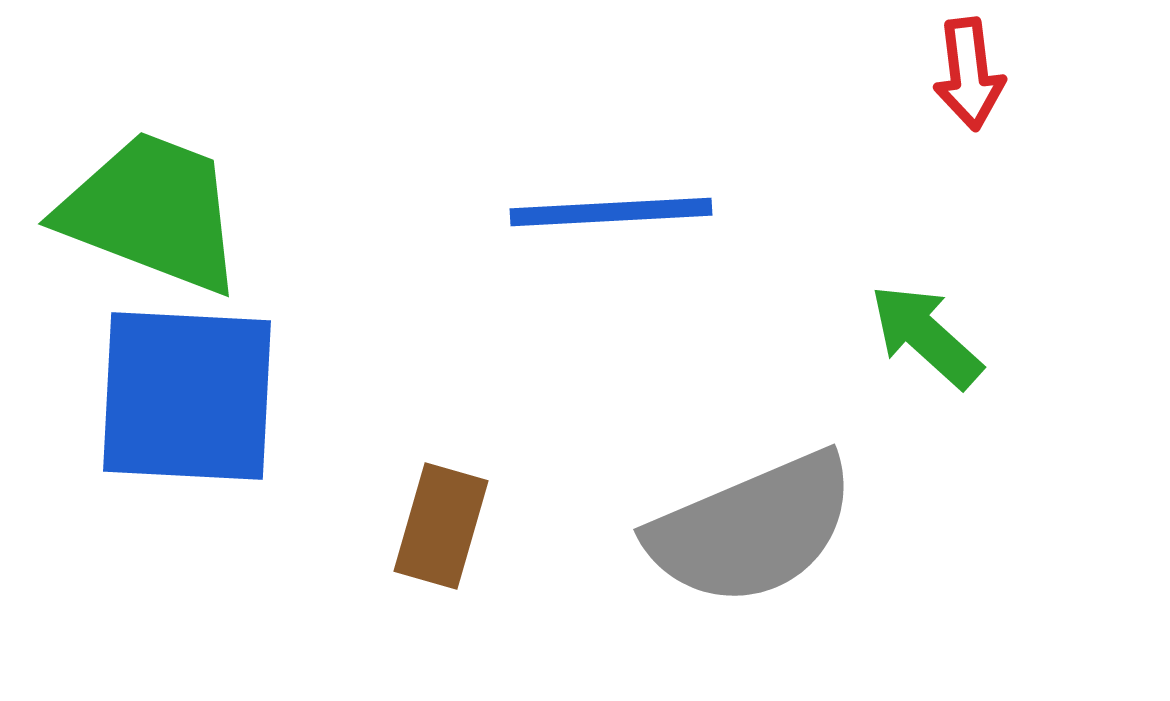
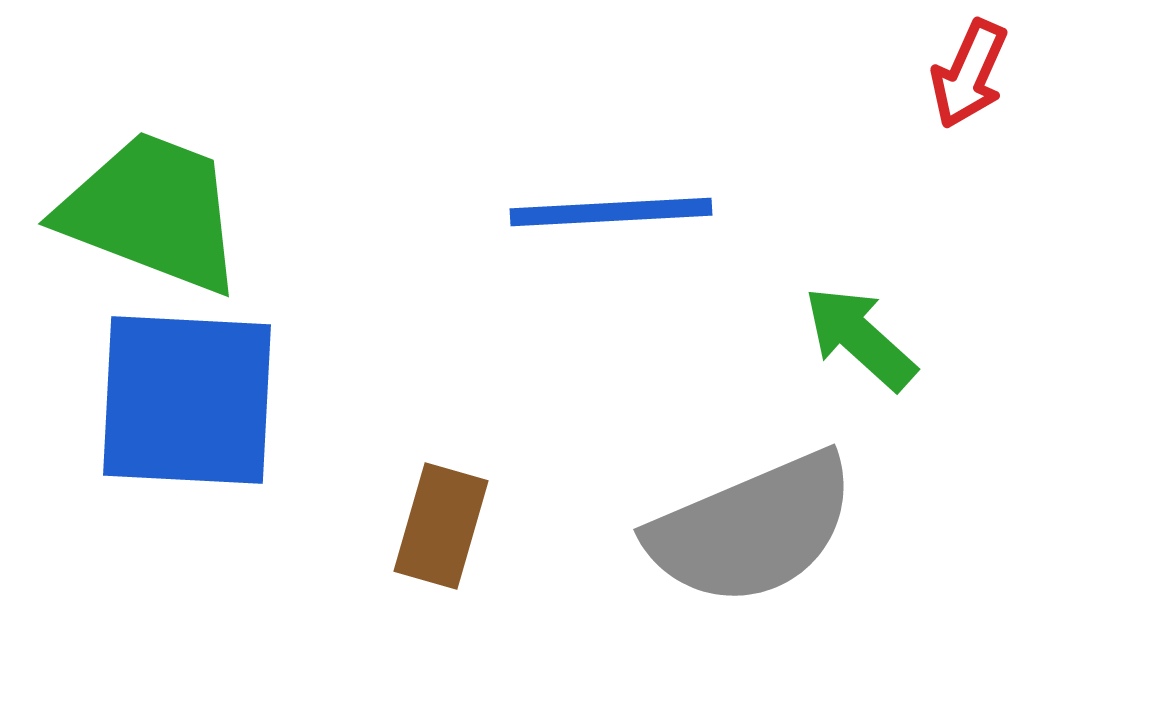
red arrow: rotated 31 degrees clockwise
green arrow: moved 66 px left, 2 px down
blue square: moved 4 px down
